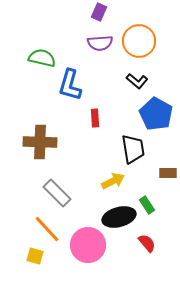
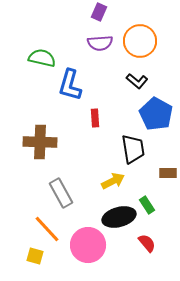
orange circle: moved 1 px right
gray rectangle: moved 4 px right; rotated 16 degrees clockwise
